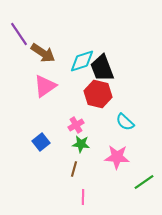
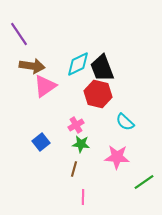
brown arrow: moved 11 px left, 13 px down; rotated 25 degrees counterclockwise
cyan diamond: moved 4 px left, 3 px down; rotated 8 degrees counterclockwise
